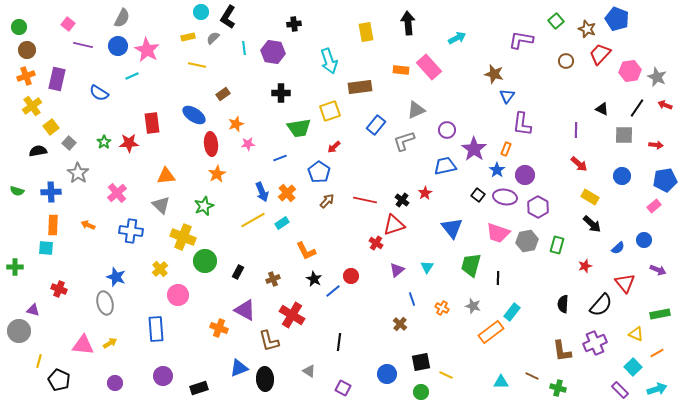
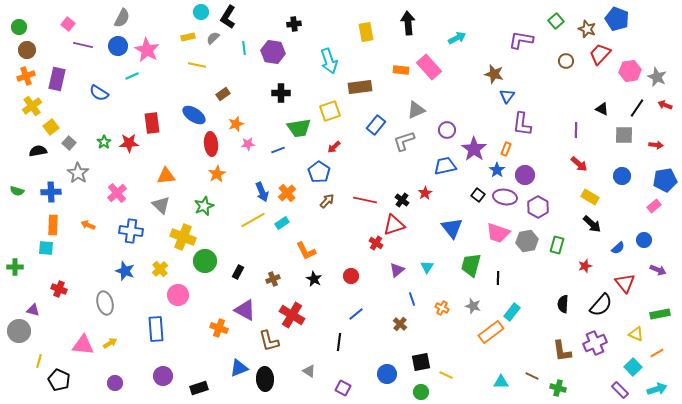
blue line at (280, 158): moved 2 px left, 8 px up
blue star at (116, 277): moved 9 px right, 6 px up
blue line at (333, 291): moved 23 px right, 23 px down
